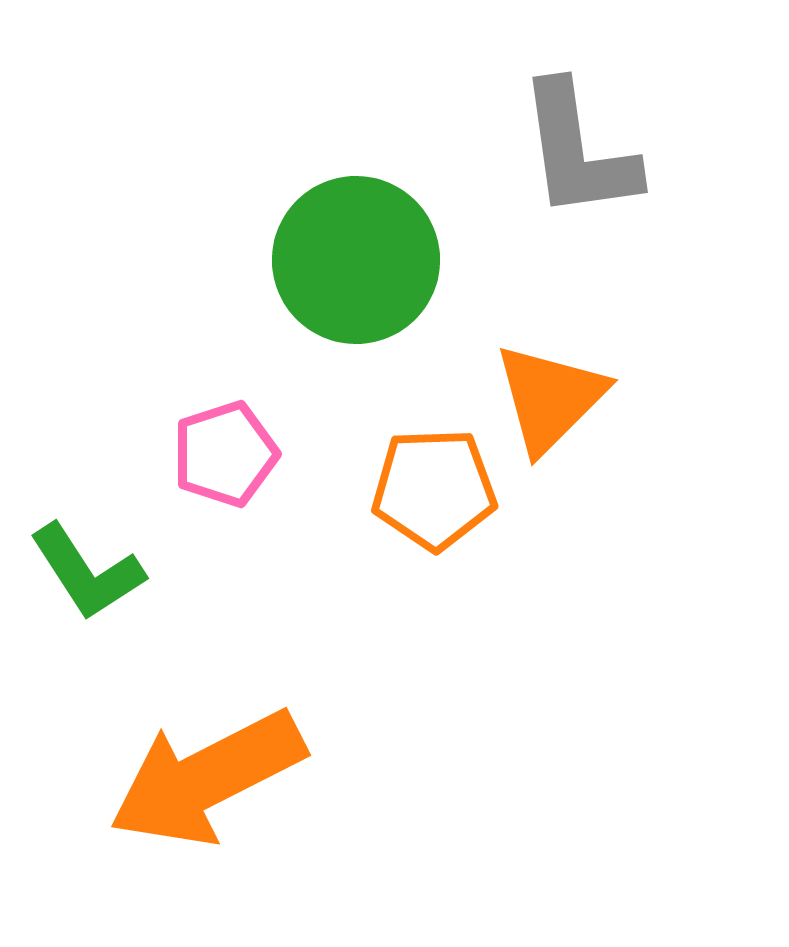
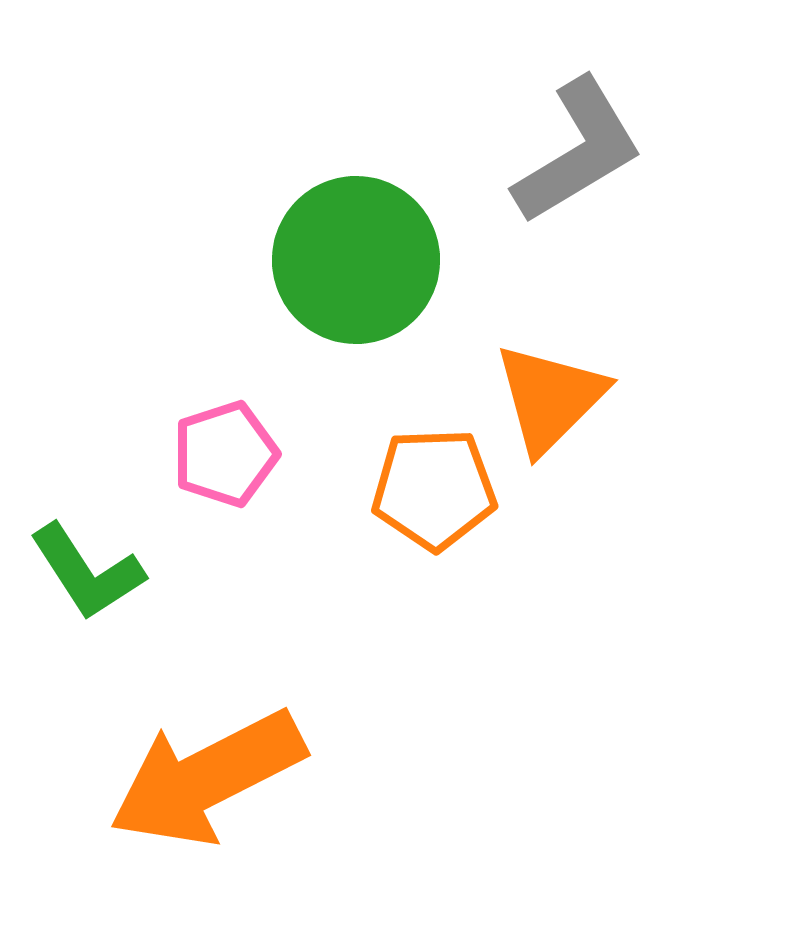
gray L-shape: rotated 113 degrees counterclockwise
